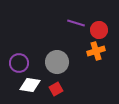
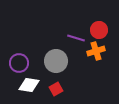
purple line: moved 15 px down
gray circle: moved 1 px left, 1 px up
white diamond: moved 1 px left
